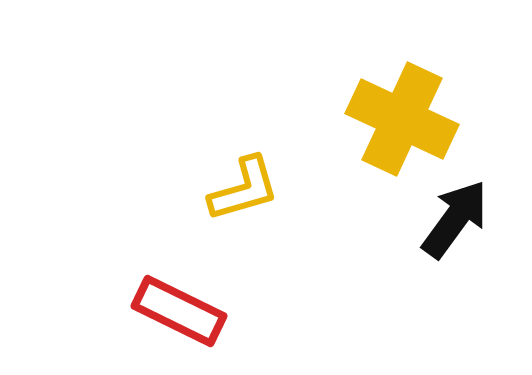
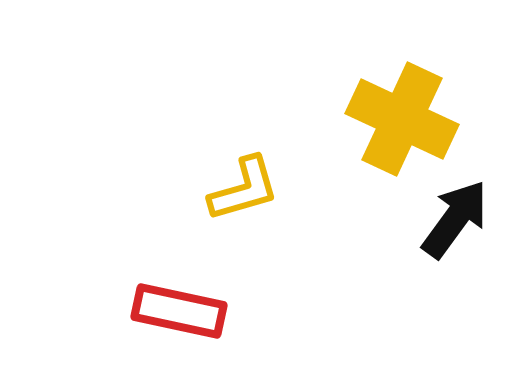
red rectangle: rotated 14 degrees counterclockwise
